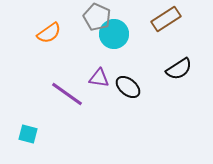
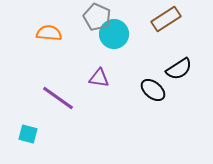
orange semicircle: rotated 140 degrees counterclockwise
black ellipse: moved 25 px right, 3 px down
purple line: moved 9 px left, 4 px down
